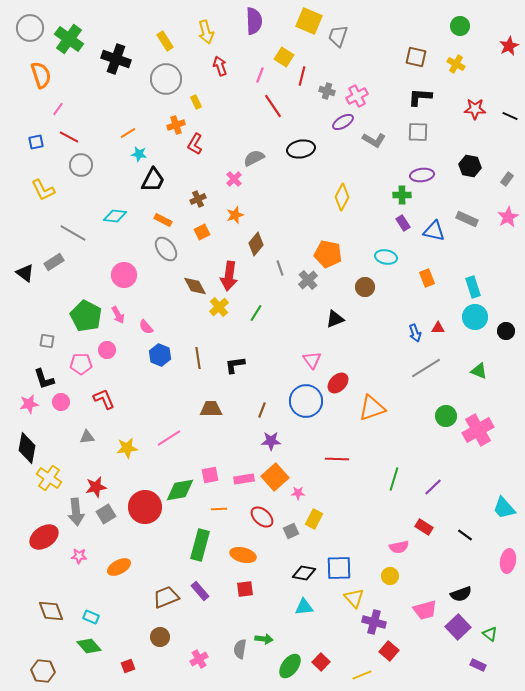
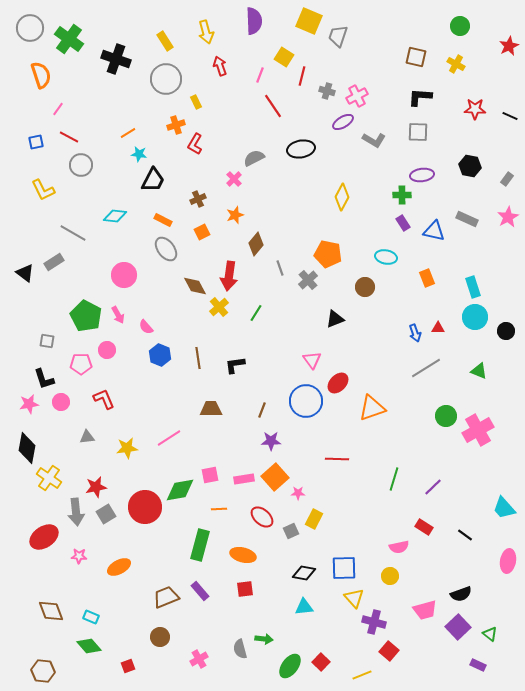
blue square at (339, 568): moved 5 px right
gray semicircle at (240, 649): rotated 24 degrees counterclockwise
